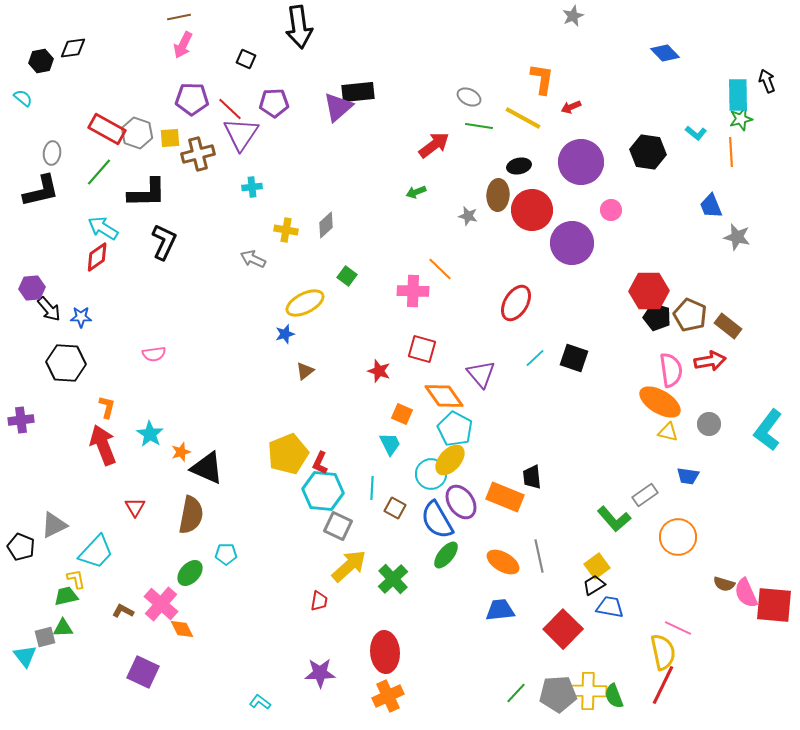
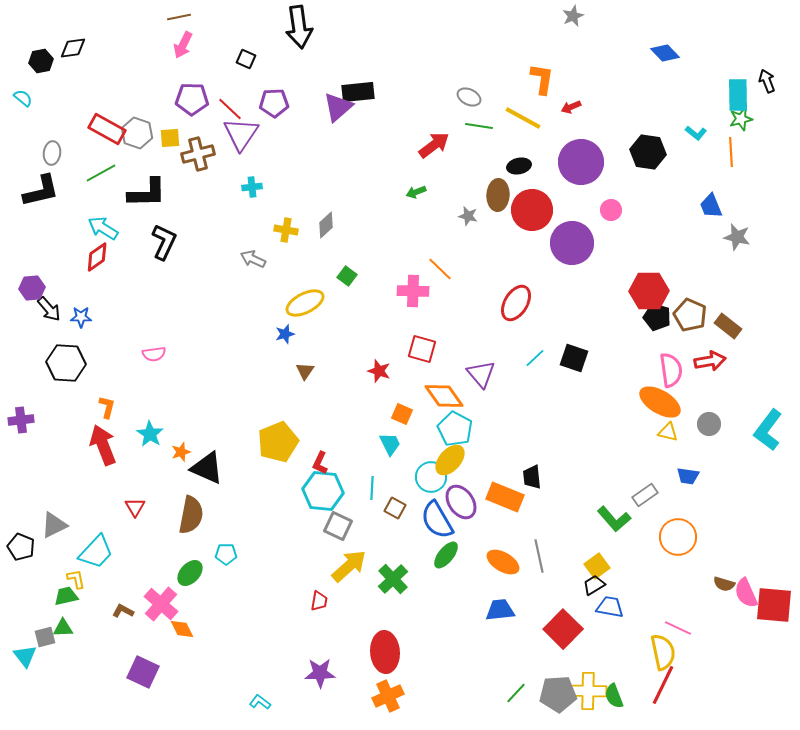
green line at (99, 172): moved 2 px right, 1 px down; rotated 20 degrees clockwise
brown triangle at (305, 371): rotated 18 degrees counterclockwise
yellow pentagon at (288, 454): moved 10 px left, 12 px up
cyan circle at (431, 474): moved 3 px down
